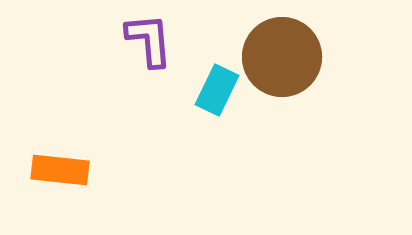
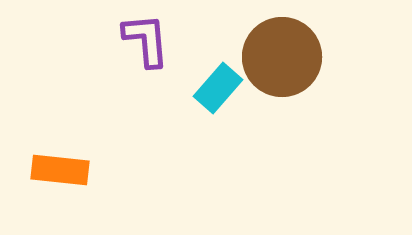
purple L-shape: moved 3 px left
cyan rectangle: moved 1 px right, 2 px up; rotated 15 degrees clockwise
